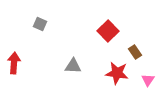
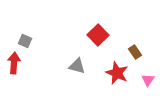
gray square: moved 15 px left, 17 px down
red square: moved 10 px left, 4 px down
gray triangle: moved 4 px right; rotated 12 degrees clockwise
red star: rotated 15 degrees clockwise
